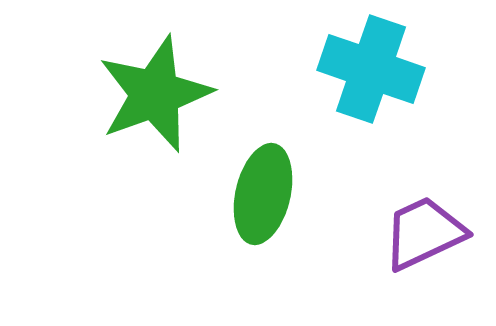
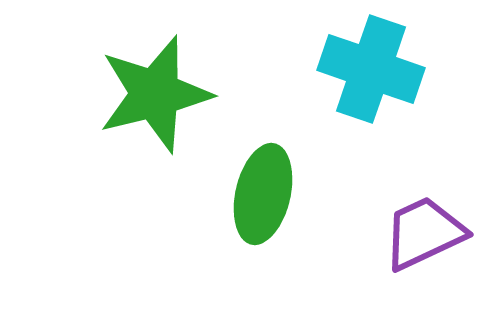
green star: rotated 6 degrees clockwise
